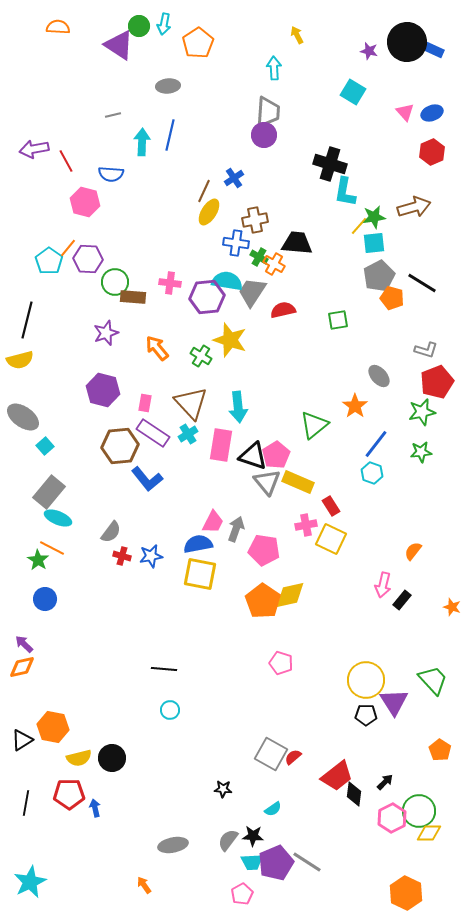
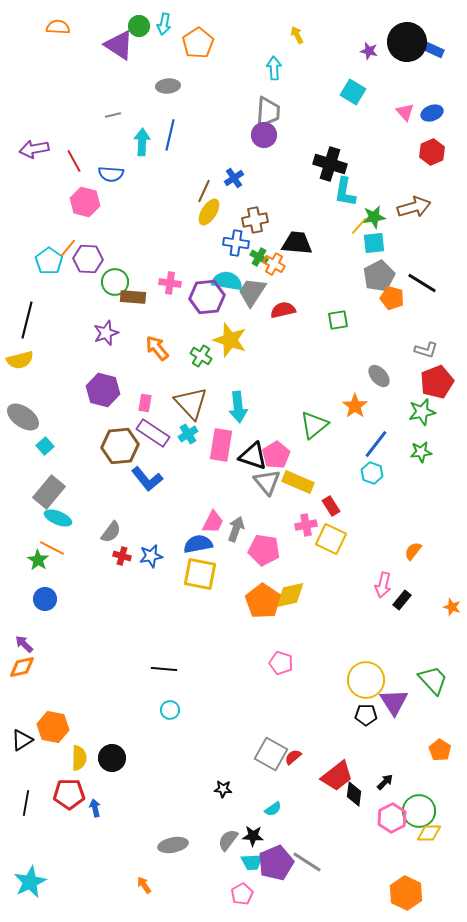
red line at (66, 161): moved 8 px right
yellow semicircle at (79, 758): rotated 75 degrees counterclockwise
